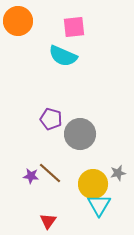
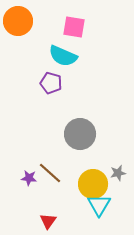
pink square: rotated 15 degrees clockwise
purple pentagon: moved 36 px up
purple star: moved 2 px left, 2 px down
